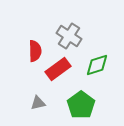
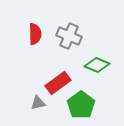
gray cross: rotated 10 degrees counterclockwise
red semicircle: moved 17 px up
green diamond: rotated 40 degrees clockwise
red rectangle: moved 14 px down
